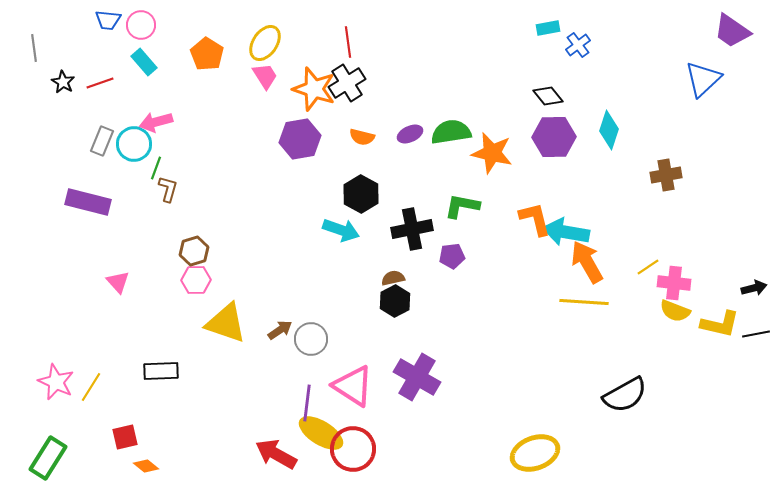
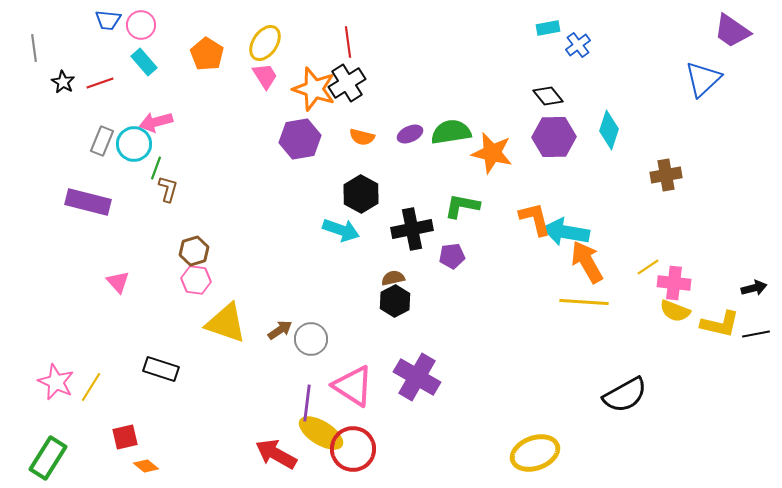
pink hexagon at (196, 280): rotated 8 degrees clockwise
black rectangle at (161, 371): moved 2 px up; rotated 20 degrees clockwise
